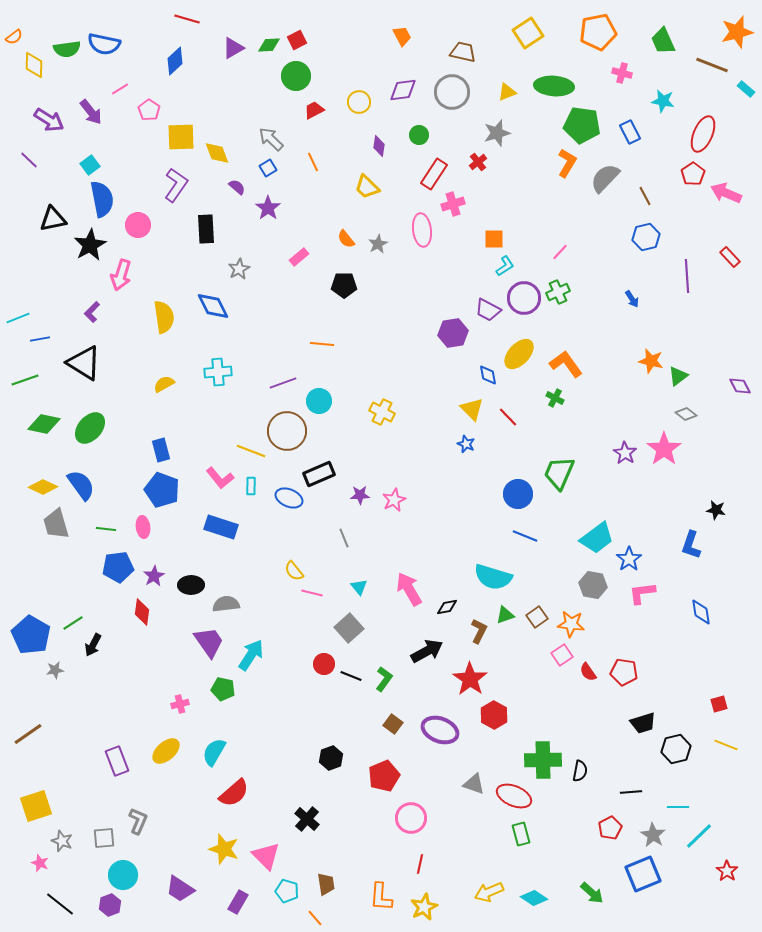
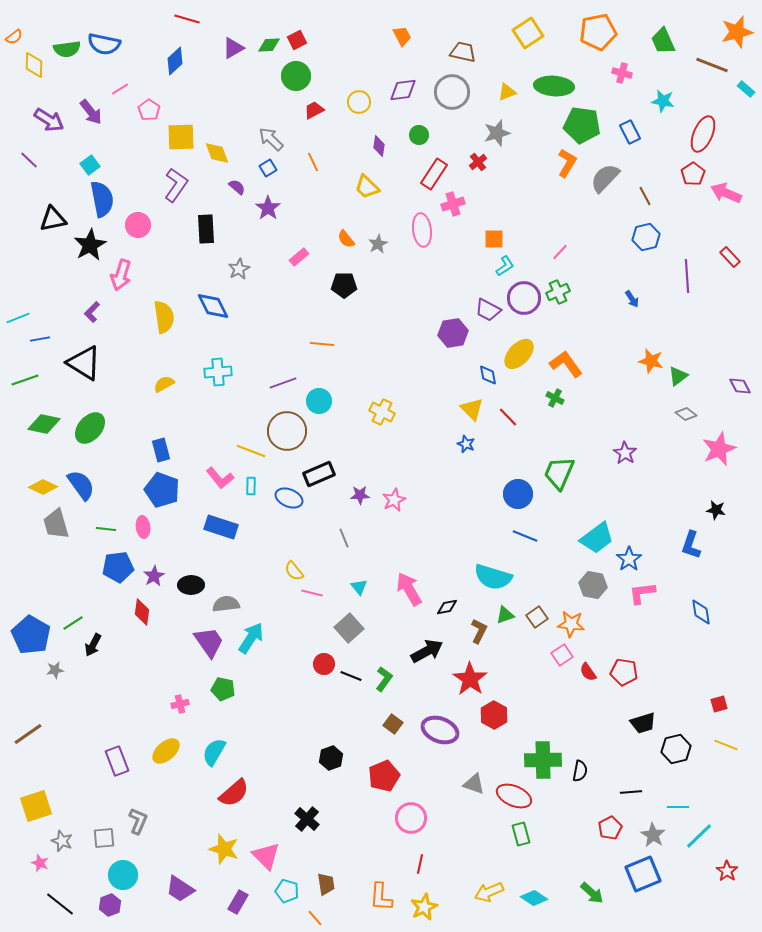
pink star at (664, 449): moved 55 px right; rotated 12 degrees clockwise
cyan arrow at (251, 655): moved 17 px up
